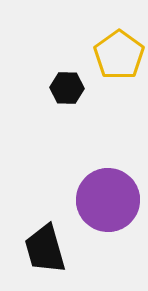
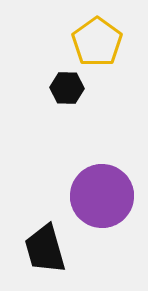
yellow pentagon: moved 22 px left, 13 px up
purple circle: moved 6 px left, 4 px up
